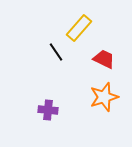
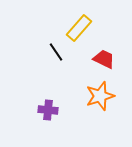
orange star: moved 4 px left, 1 px up
